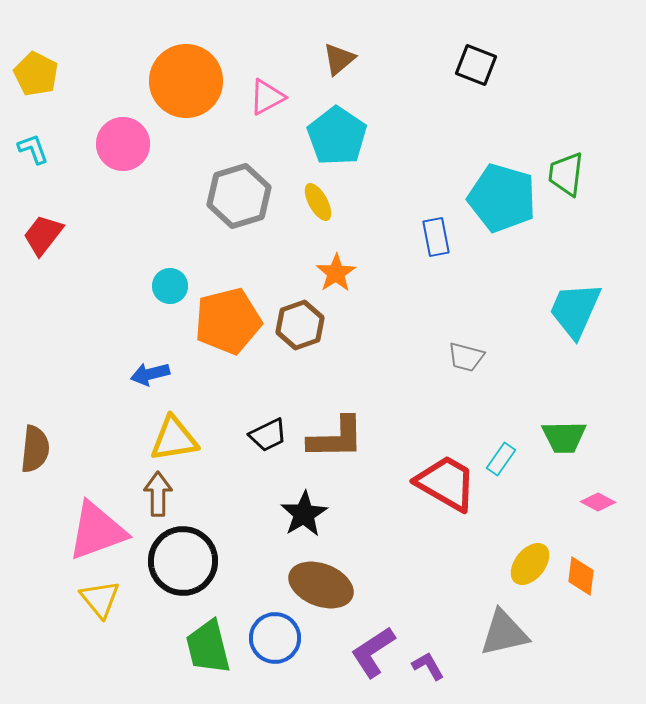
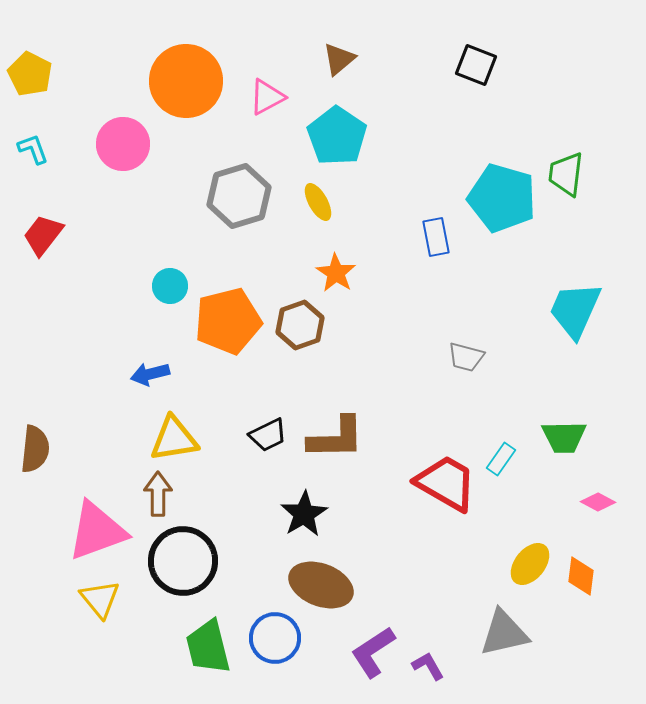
yellow pentagon at (36, 74): moved 6 px left
orange star at (336, 273): rotated 6 degrees counterclockwise
